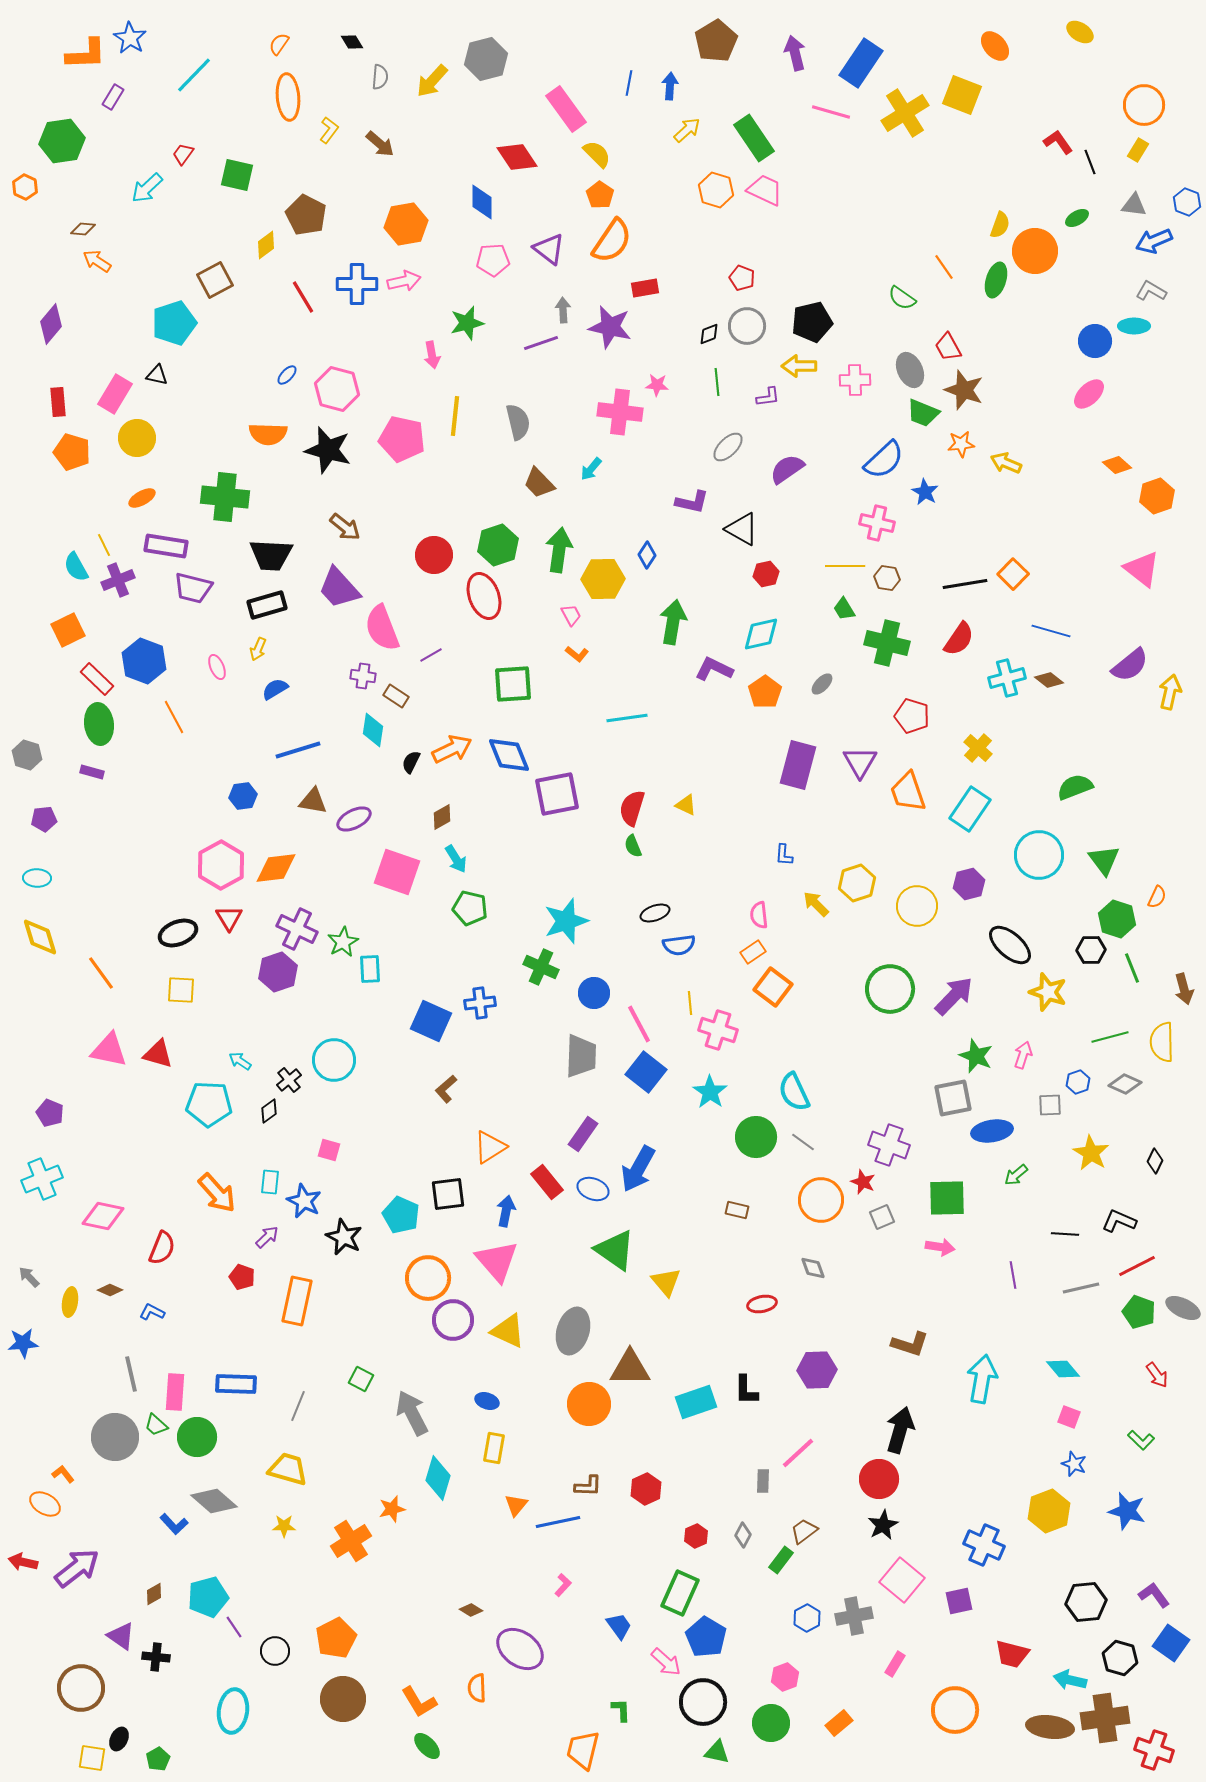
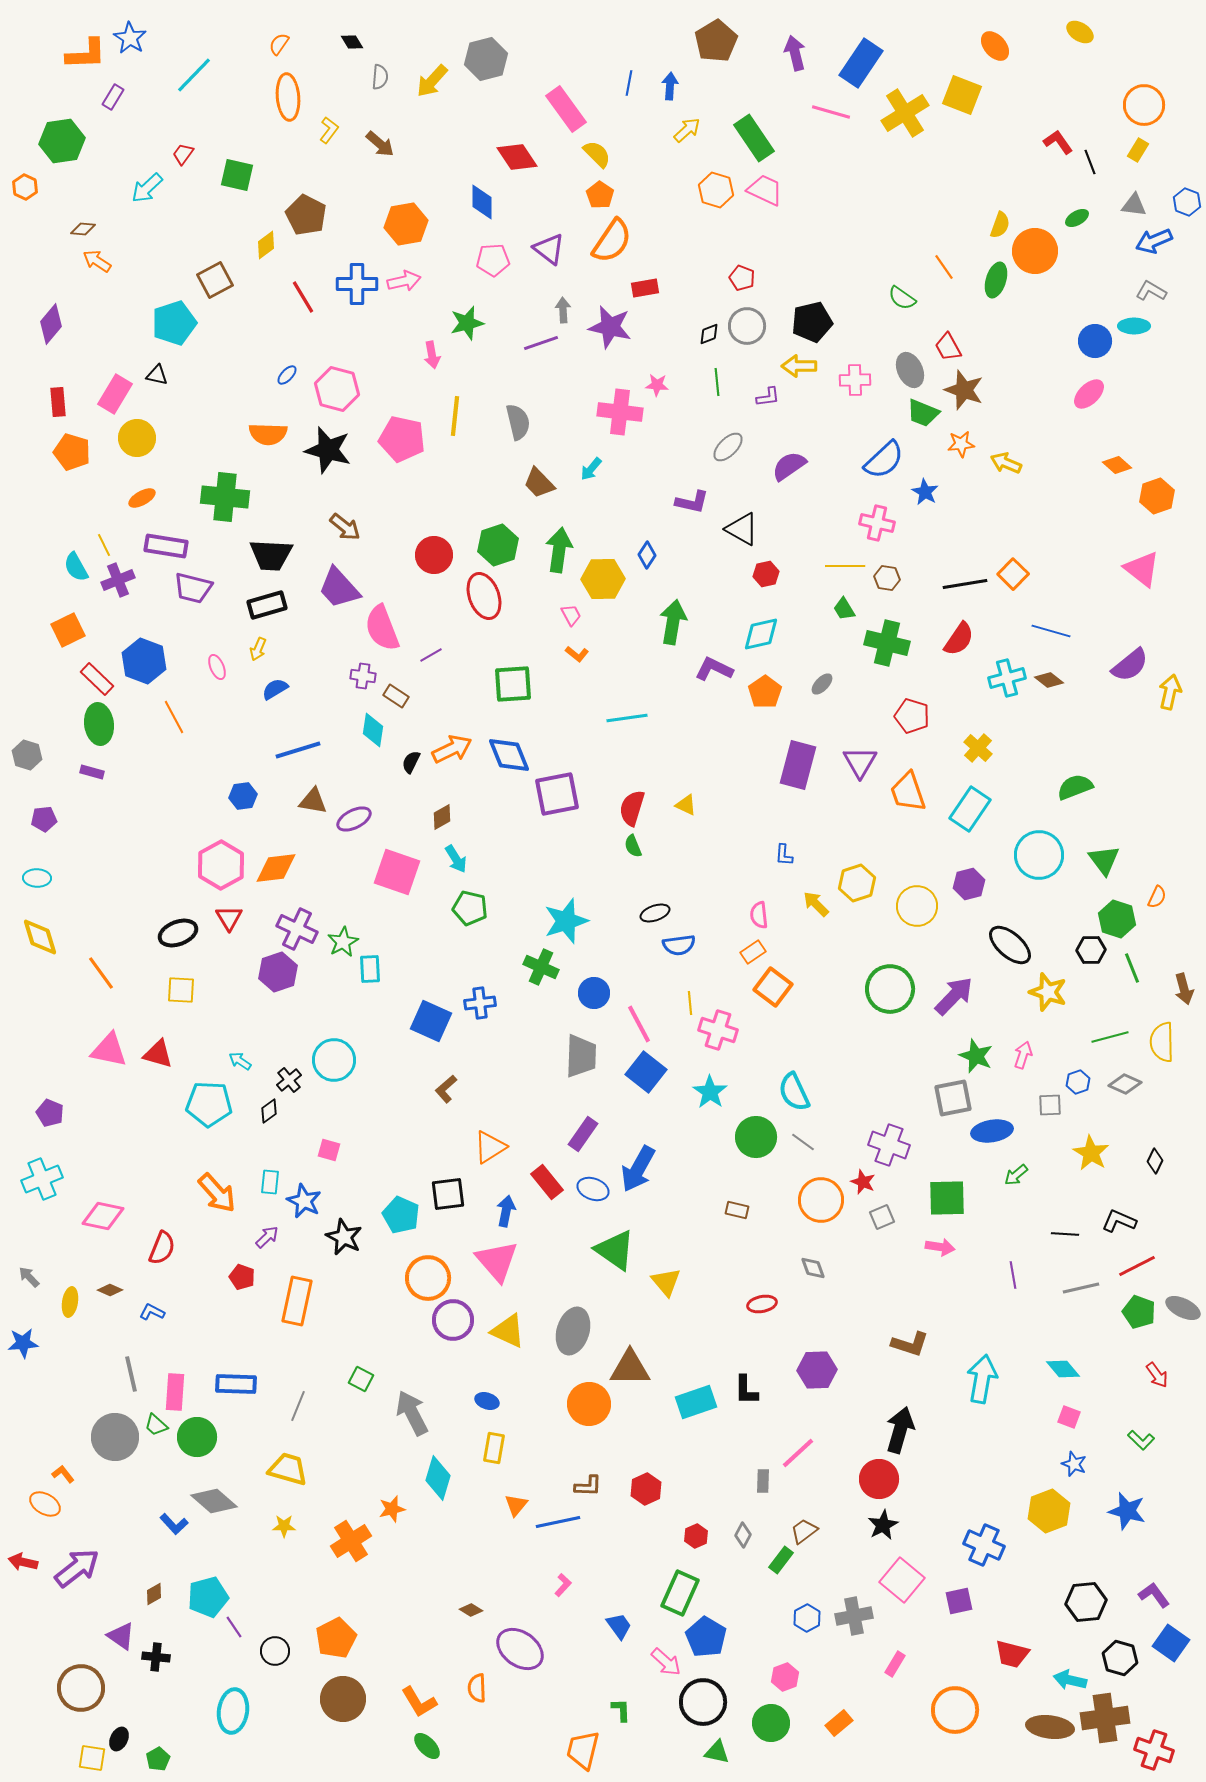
purple semicircle at (787, 469): moved 2 px right, 3 px up
